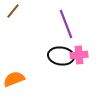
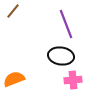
pink cross: moved 6 px left, 25 px down
